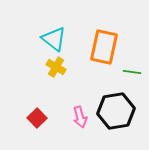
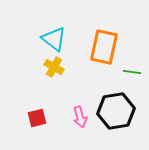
yellow cross: moved 2 px left
red square: rotated 30 degrees clockwise
